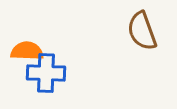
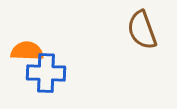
brown semicircle: moved 1 px up
